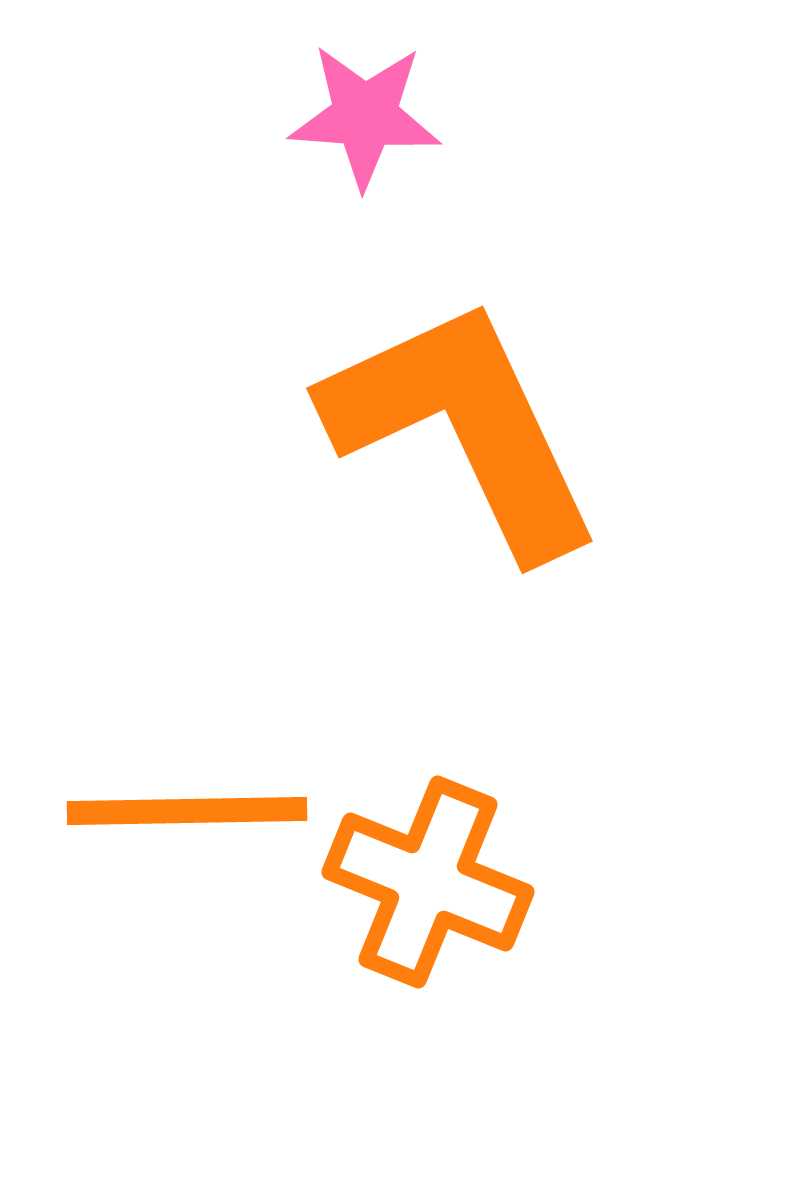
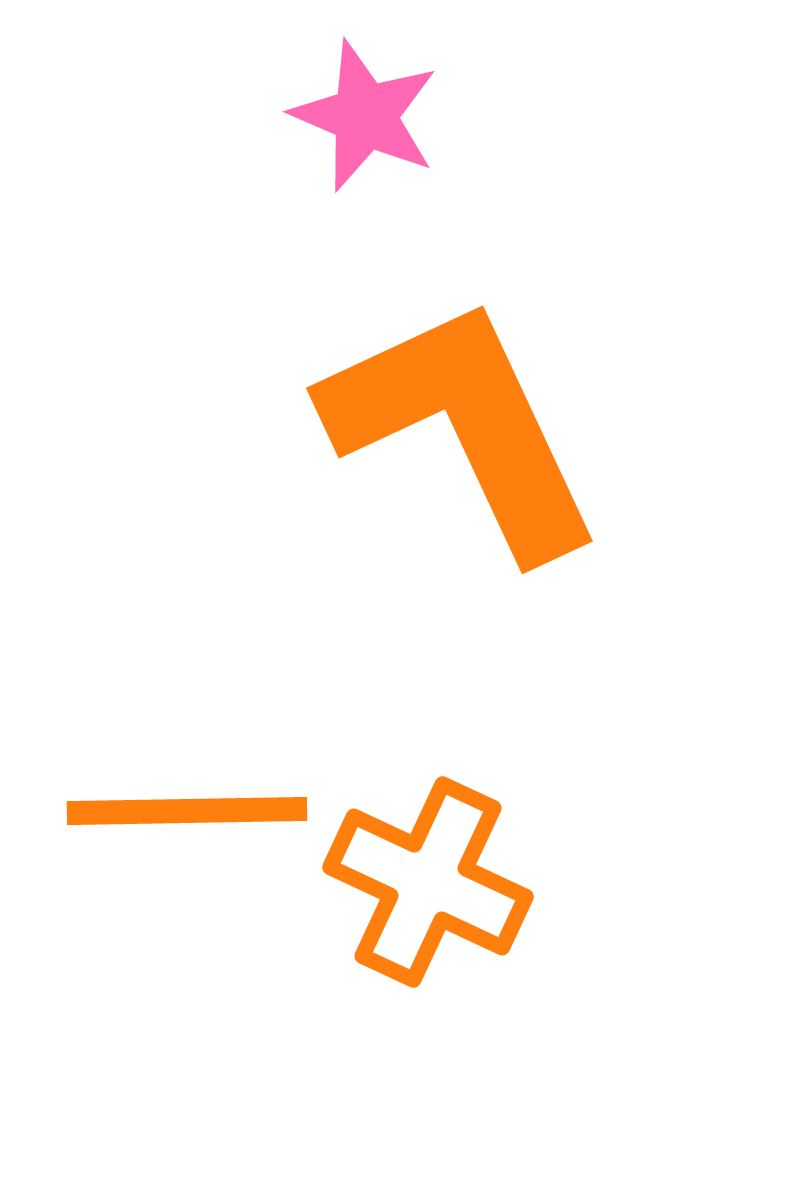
pink star: rotated 19 degrees clockwise
orange cross: rotated 3 degrees clockwise
